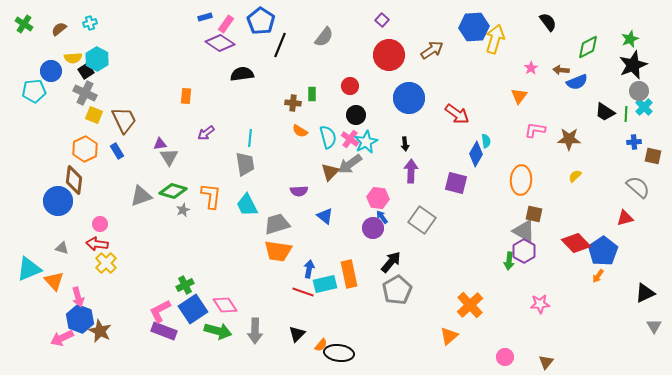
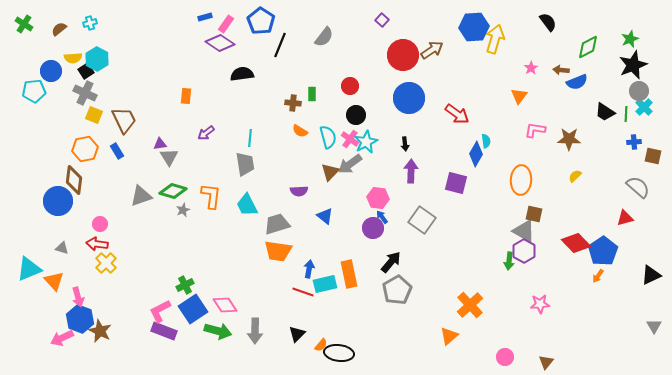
red circle at (389, 55): moved 14 px right
orange hexagon at (85, 149): rotated 15 degrees clockwise
black triangle at (645, 293): moved 6 px right, 18 px up
